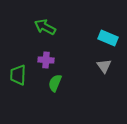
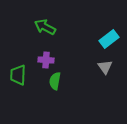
cyan rectangle: moved 1 px right, 1 px down; rotated 60 degrees counterclockwise
gray triangle: moved 1 px right, 1 px down
green semicircle: moved 2 px up; rotated 12 degrees counterclockwise
